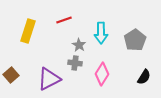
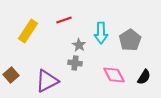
yellow rectangle: rotated 15 degrees clockwise
gray pentagon: moved 5 px left
pink diamond: moved 12 px right, 1 px down; rotated 60 degrees counterclockwise
purple triangle: moved 2 px left, 2 px down
